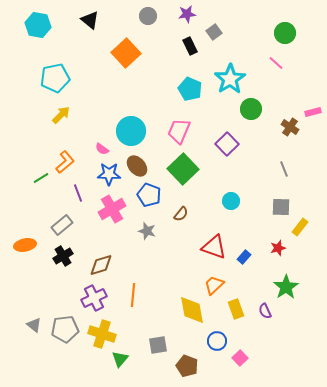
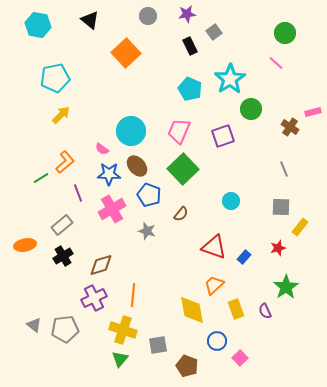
purple square at (227, 144): moved 4 px left, 8 px up; rotated 25 degrees clockwise
yellow cross at (102, 334): moved 21 px right, 4 px up
